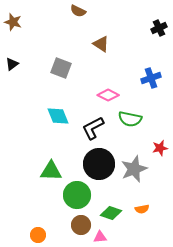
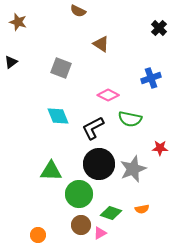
brown star: moved 5 px right
black cross: rotated 21 degrees counterclockwise
black triangle: moved 1 px left, 2 px up
red star: rotated 14 degrees clockwise
gray star: moved 1 px left
green circle: moved 2 px right, 1 px up
pink triangle: moved 4 px up; rotated 24 degrees counterclockwise
